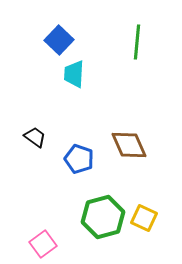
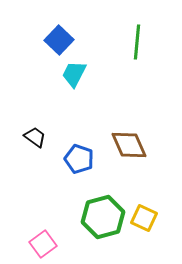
cyan trapezoid: rotated 24 degrees clockwise
